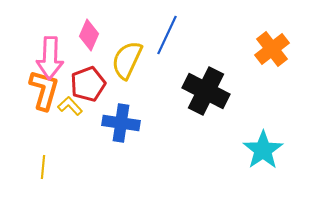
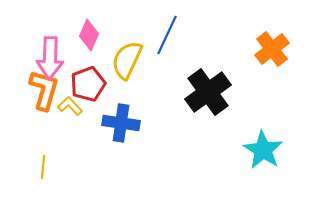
black cross: moved 2 px right, 1 px down; rotated 27 degrees clockwise
cyan star: rotated 6 degrees counterclockwise
